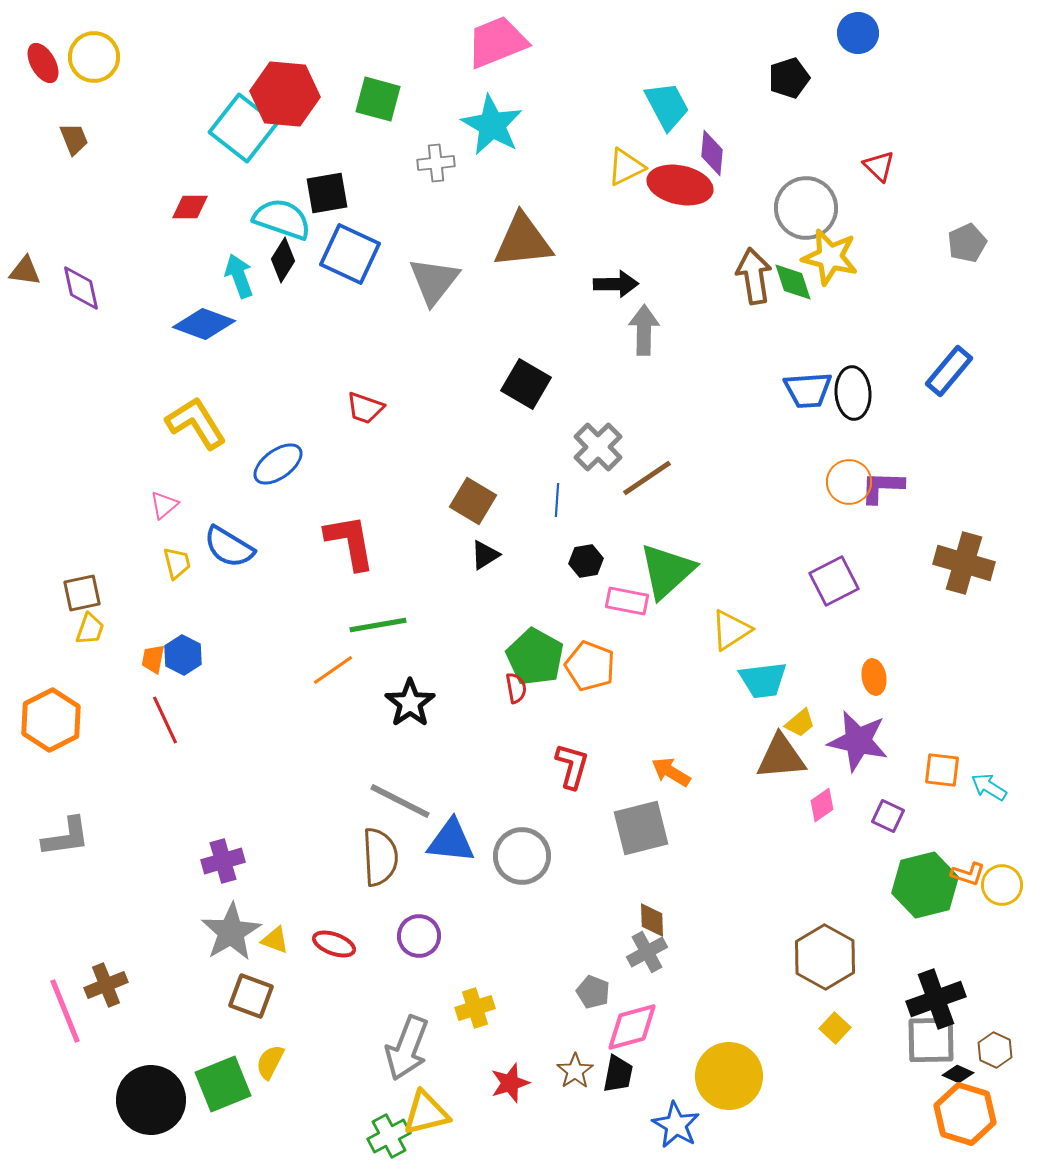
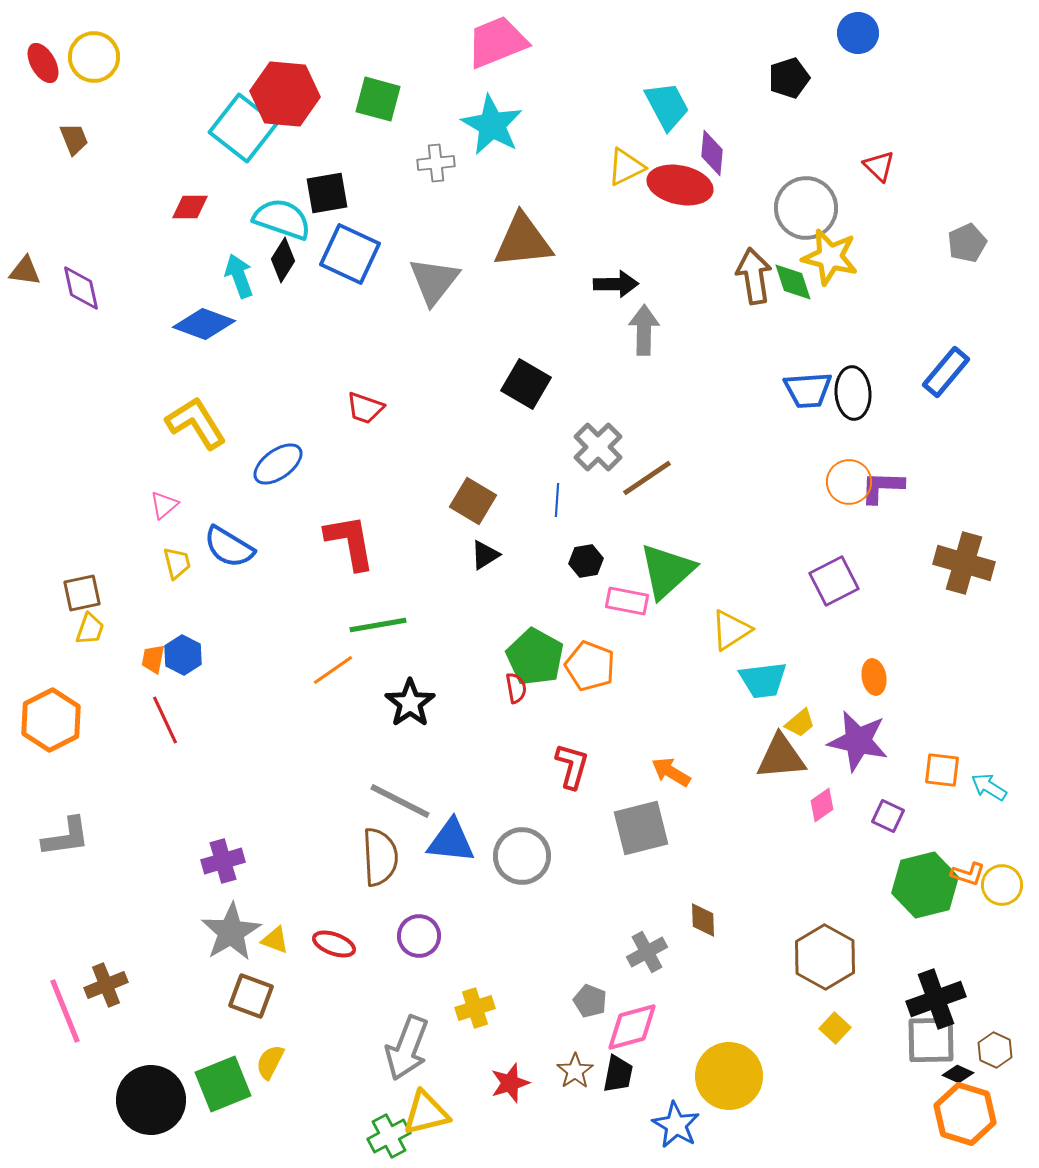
blue rectangle at (949, 371): moved 3 px left, 1 px down
brown diamond at (652, 920): moved 51 px right
gray pentagon at (593, 992): moved 3 px left, 9 px down
